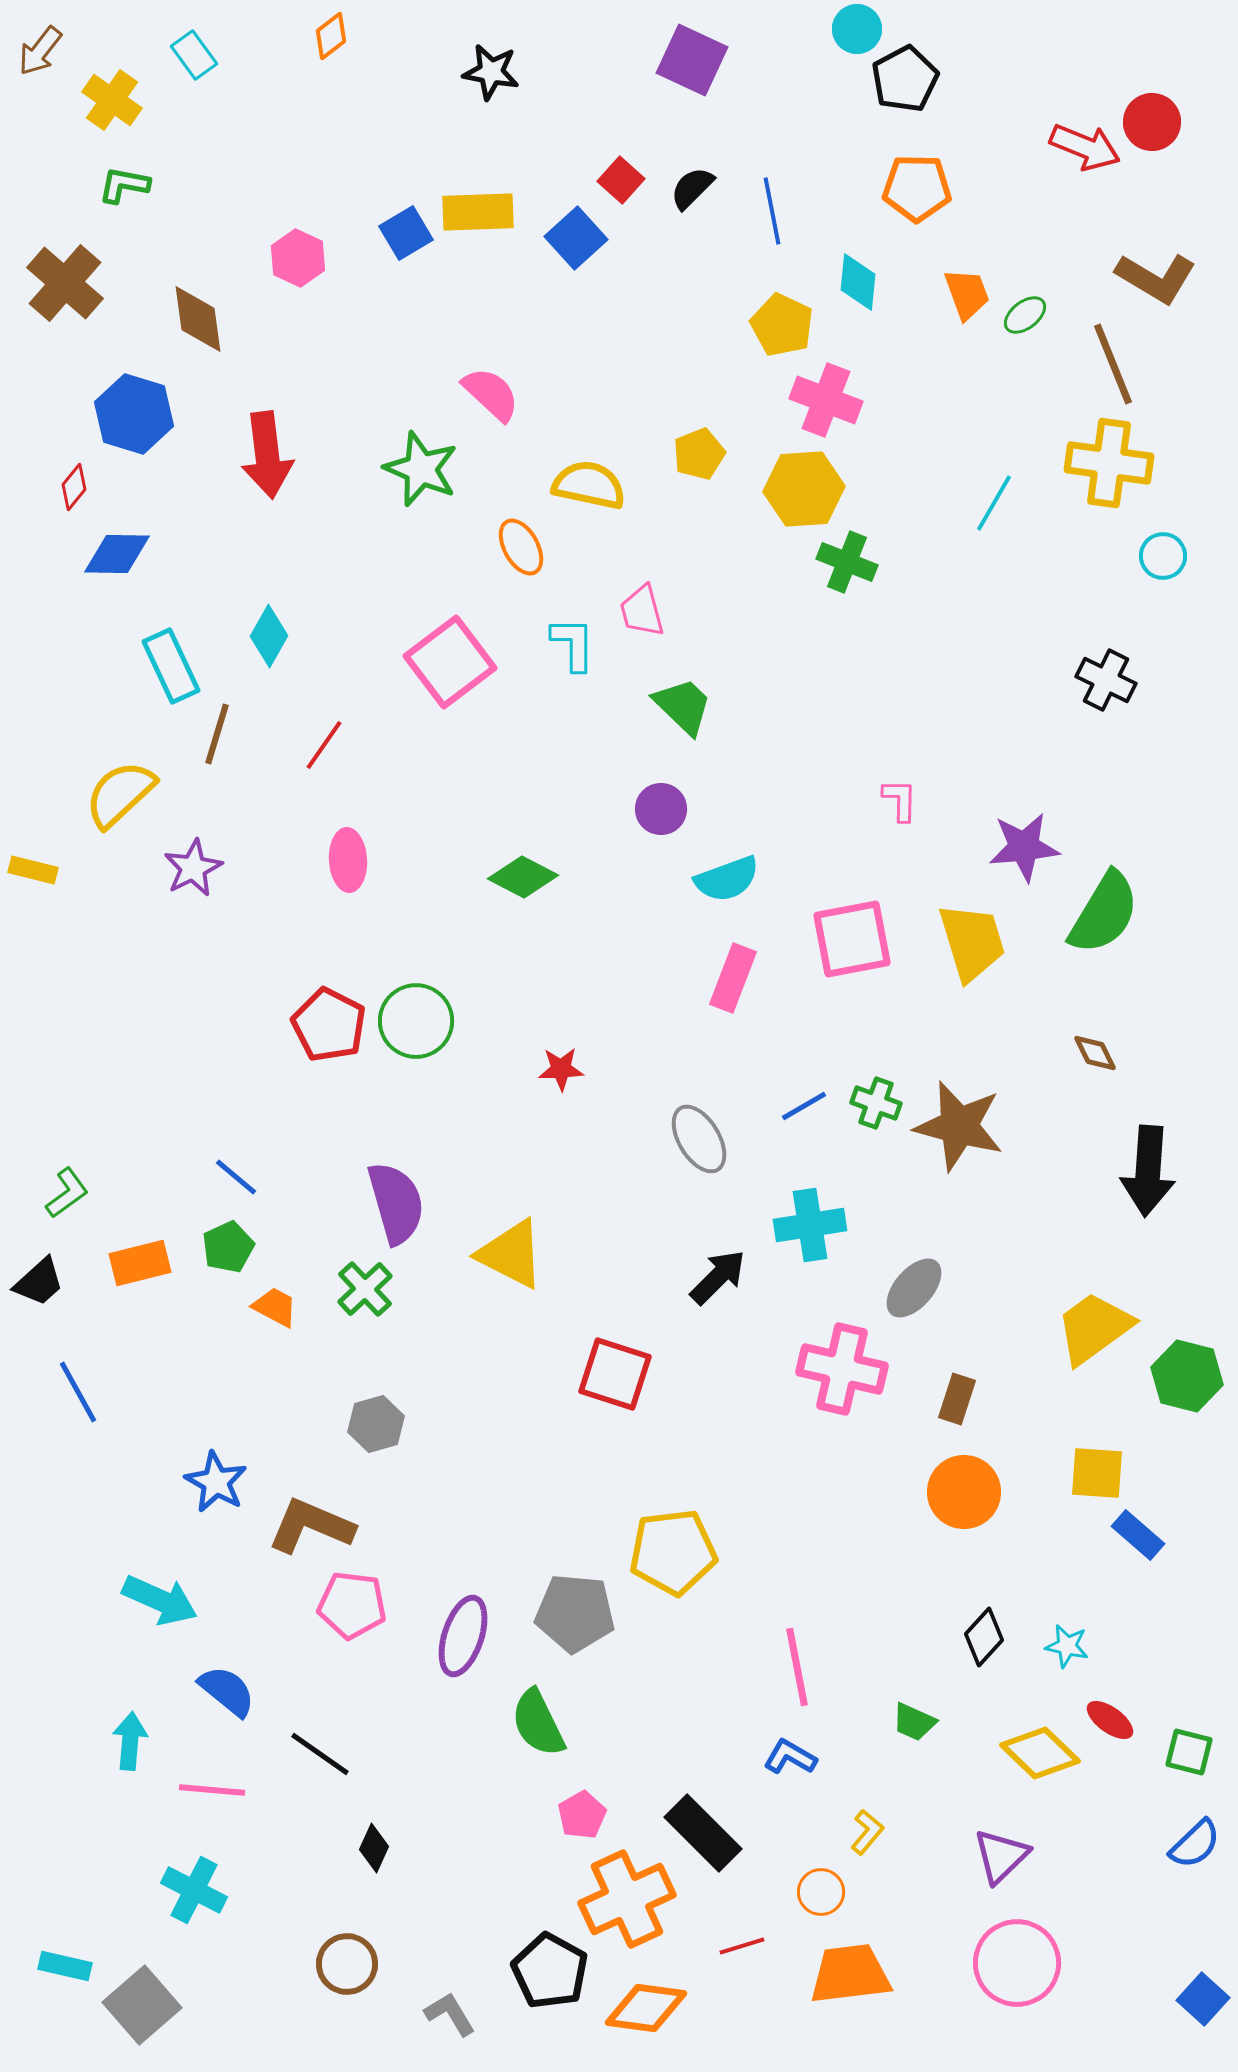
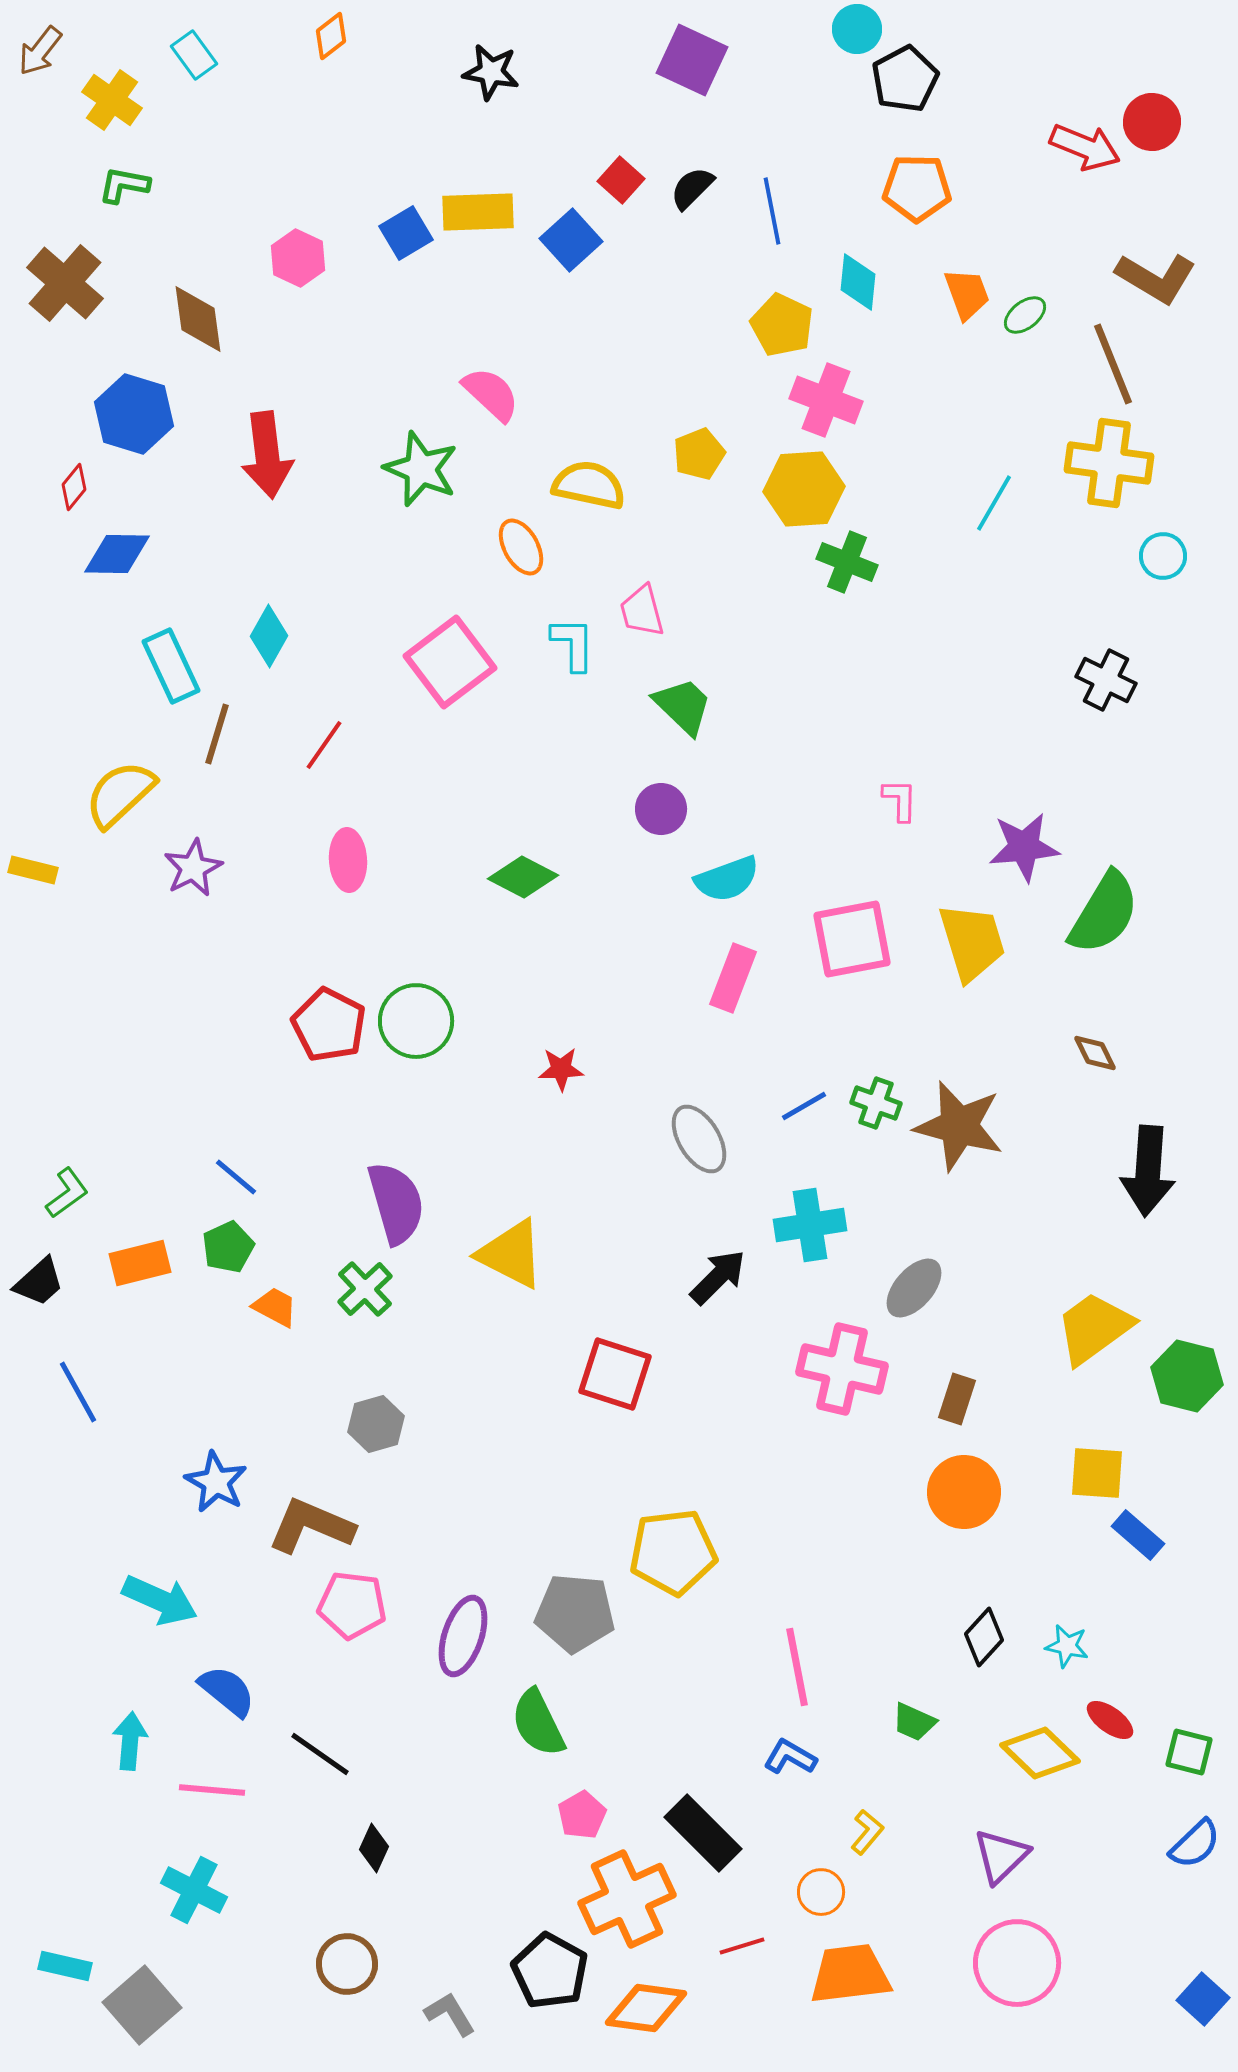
blue square at (576, 238): moved 5 px left, 2 px down
